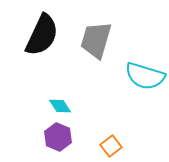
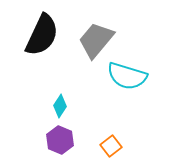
gray trapezoid: rotated 24 degrees clockwise
cyan semicircle: moved 18 px left
cyan diamond: rotated 65 degrees clockwise
purple hexagon: moved 2 px right, 3 px down
